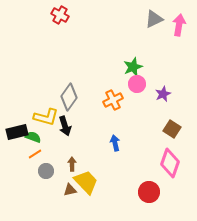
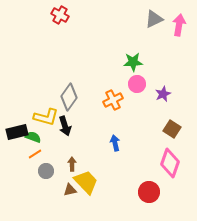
green star: moved 5 px up; rotated 18 degrees clockwise
